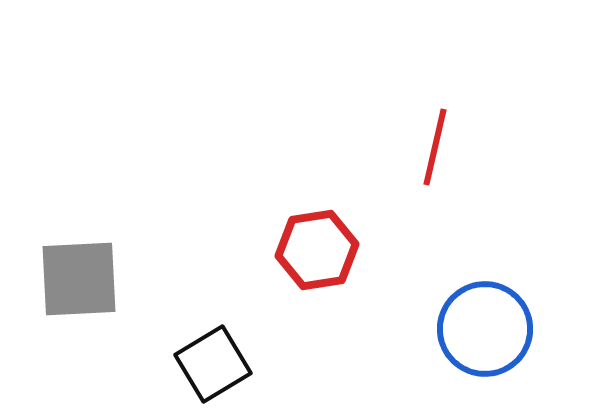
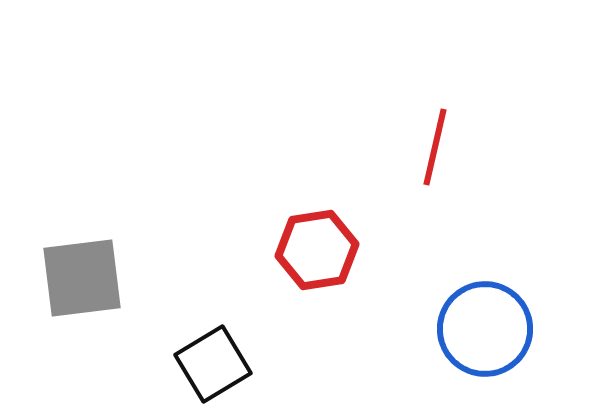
gray square: moved 3 px right, 1 px up; rotated 4 degrees counterclockwise
